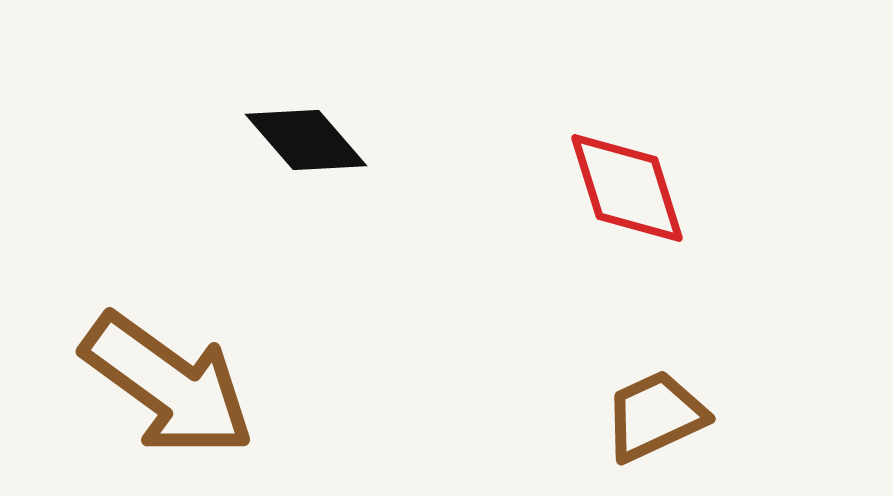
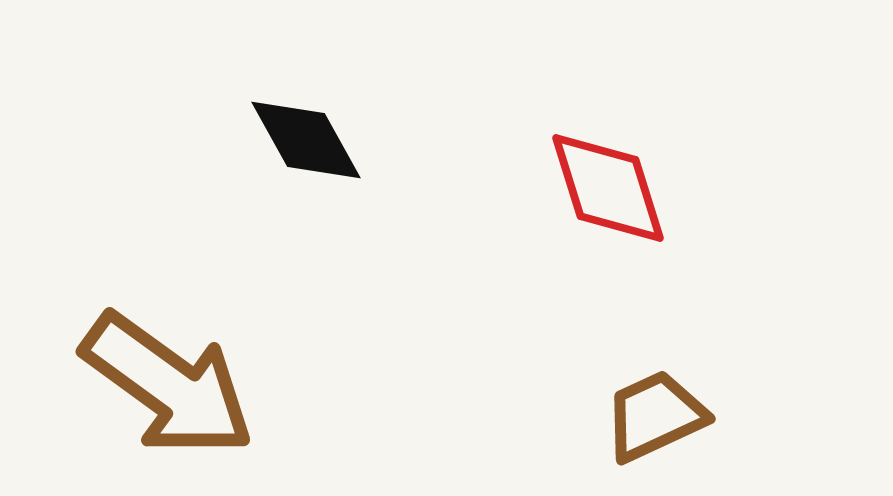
black diamond: rotated 12 degrees clockwise
red diamond: moved 19 px left
